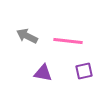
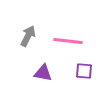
gray arrow: moved 1 px right; rotated 90 degrees clockwise
purple square: rotated 18 degrees clockwise
